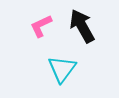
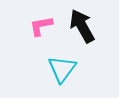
pink L-shape: rotated 15 degrees clockwise
